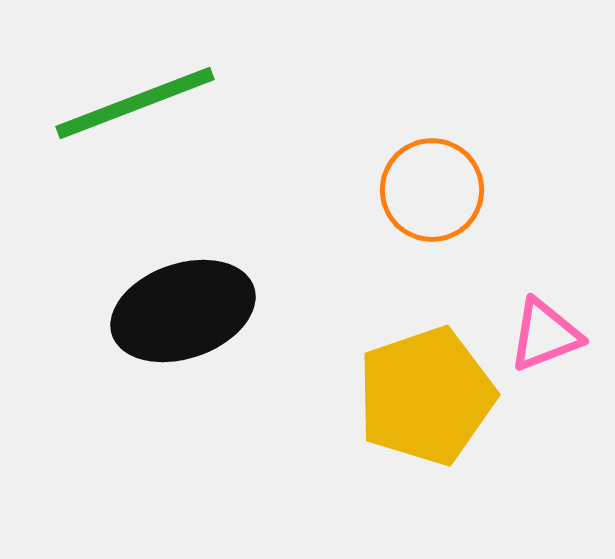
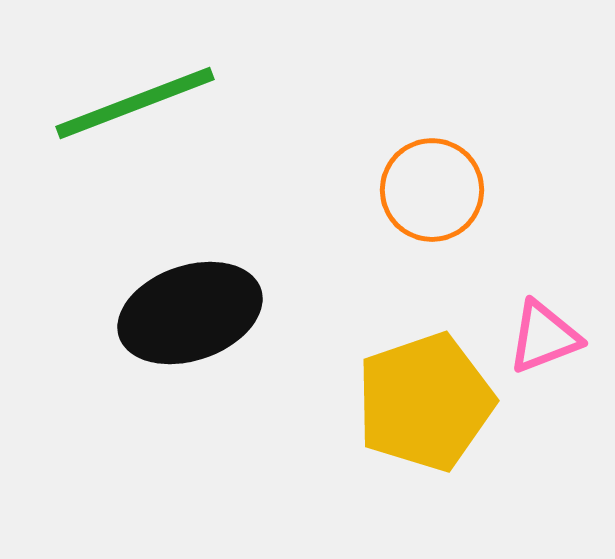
black ellipse: moved 7 px right, 2 px down
pink triangle: moved 1 px left, 2 px down
yellow pentagon: moved 1 px left, 6 px down
